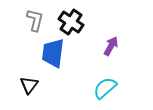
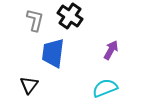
black cross: moved 1 px left, 6 px up
purple arrow: moved 4 px down
cyan semicircle: rotated 20 degrees clockwise
